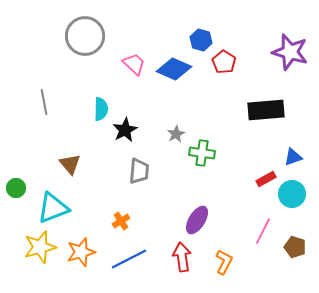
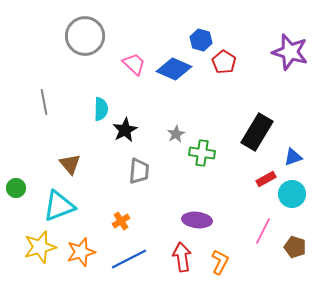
black rectangle: moved 9 px left, 22 px down; rotated 54 degrees counterclockwise
cyan triangle: moved 6 px right, 2 px up
purple ellipse: rotated 64 degrees clockwise
orange L-shape: moved 4 px left
